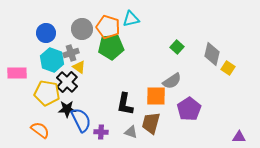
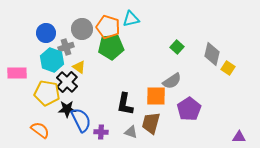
gray cross: moved 5 px left, 6 px up
